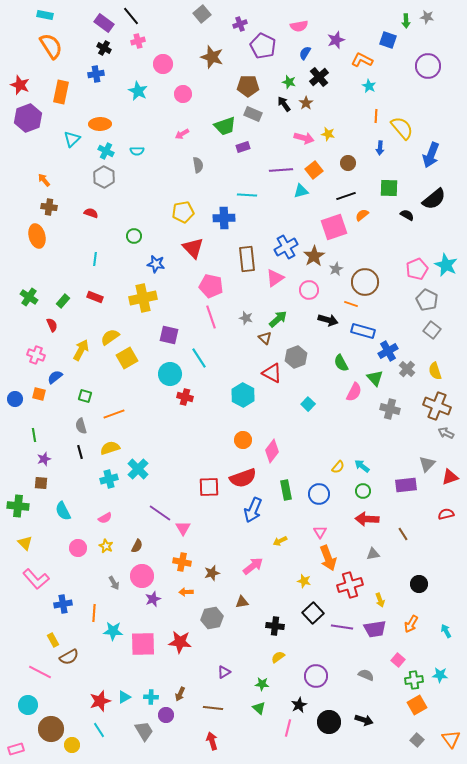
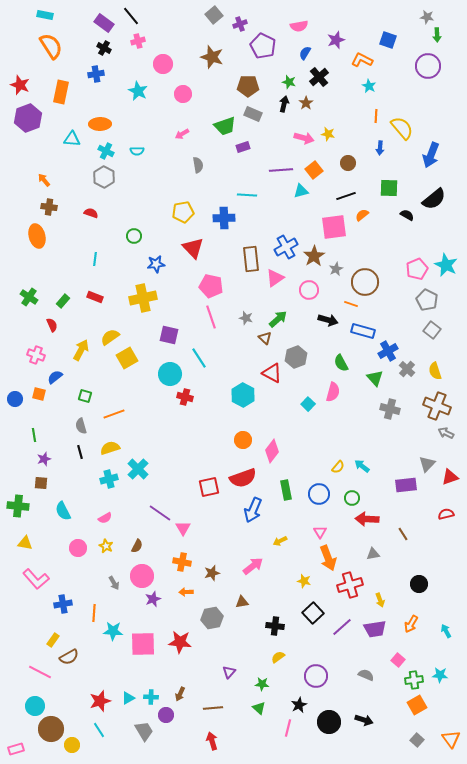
gray square at (202, 14): moved 12 px right, 1 px down
green arrow at (406, 21): moved 31 px right, 14 px down
black arrow at (284, 104): rotated 49 degrees clockwise
cyan triangle at (72, 139): rotated 48 degrees clockwise
pink square at (334, 227): rotated 12 degrees clockwise
brown rectangle at (247, 259): moved 4 px right
blue star at (156, 264): rotated 18 degrees counterclockwise
pink semicircle at (354, 392): moved 21 px left; rotated 12 degrees counterclockwise
red square at (209, 487): rotated 10 degrees counterclockwise
green circle at (363, 491): moved 11 px left, 7 px down
yellow triangle at (25, 543): rotated 35 degrees counterclockwise
purple line at (342, 627): rotated 50 degrees counterclockwise
yellow rectangle at (53, 640): rotated 64 degrees clockwise
purple triangle at (224, 672): moved 5 px right; rotated 16 degrees counterclockwise
cyan triangle at (124, 697): moved 4 px right, 1 px down
cyan circle at (28, 705): moved 7 px right, 1 px down
brown line at (213, 708): rotated 12 degrees counterclockwise
